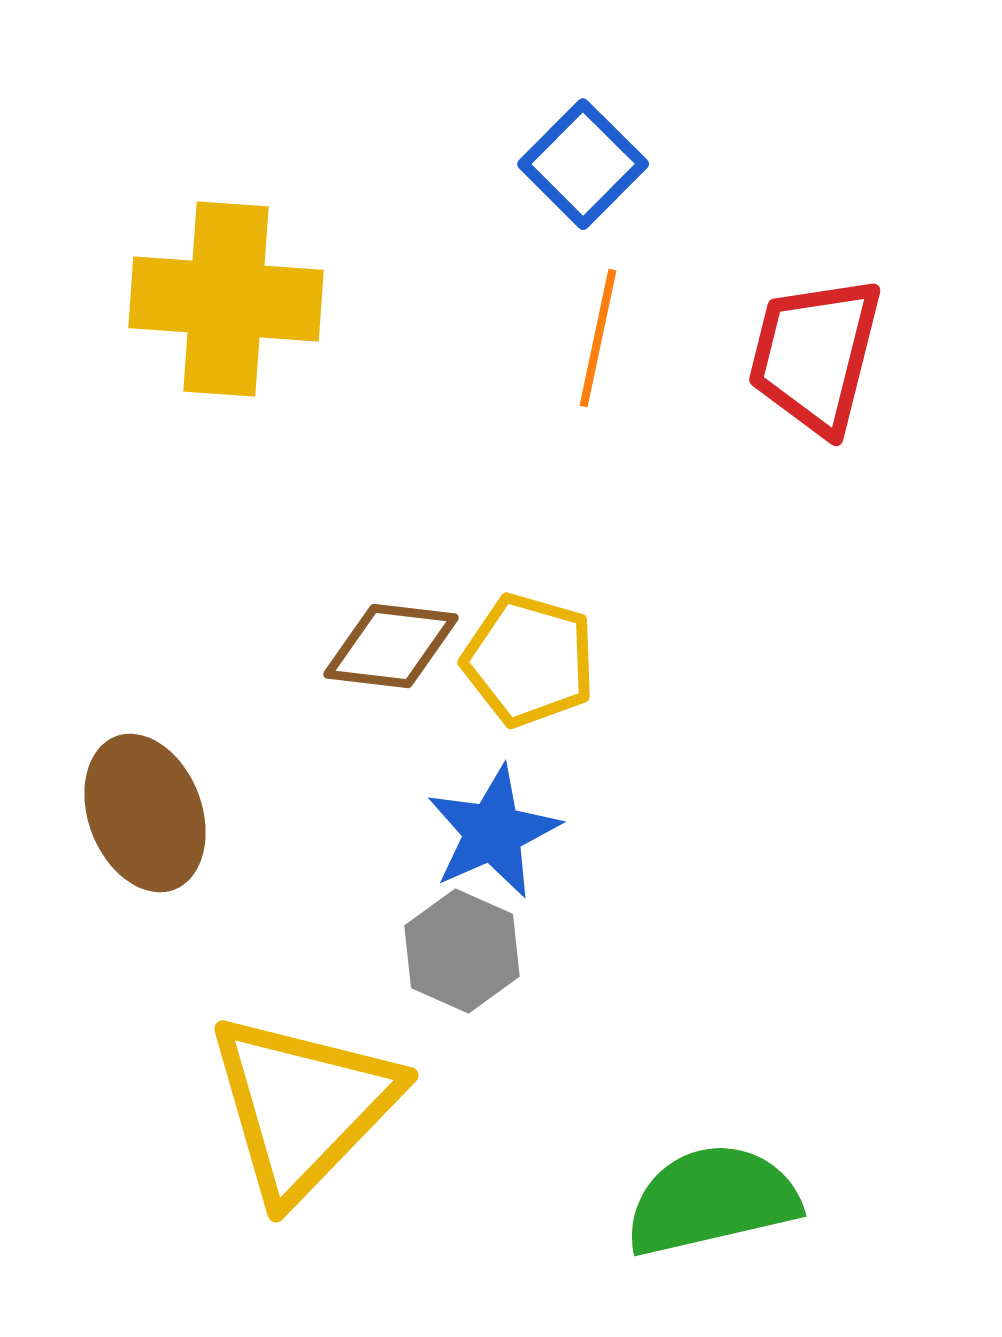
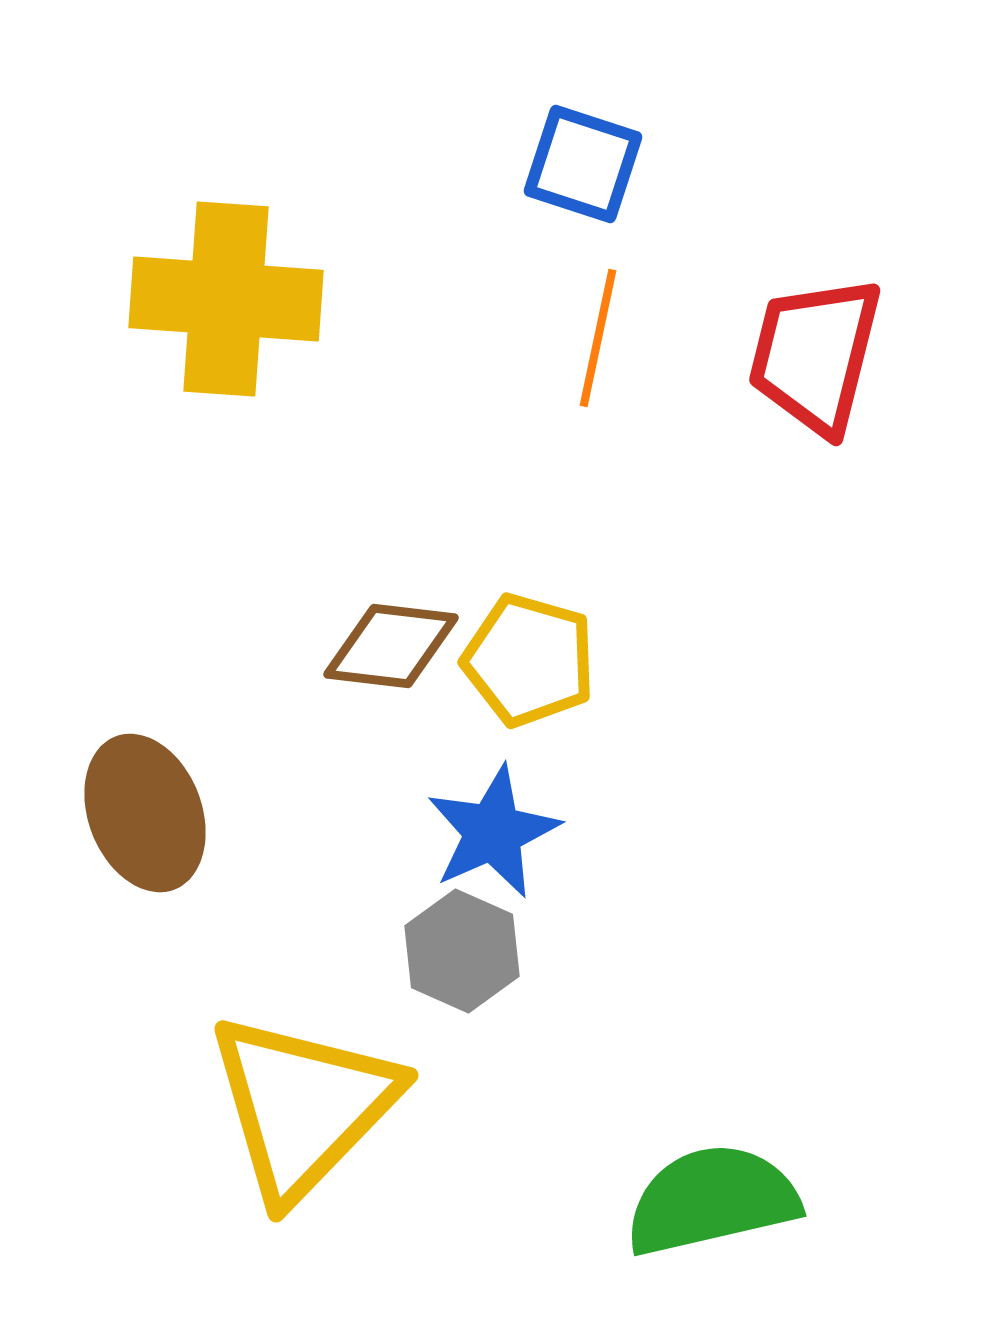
blue square: rotated 27 degrees counterclockwise
